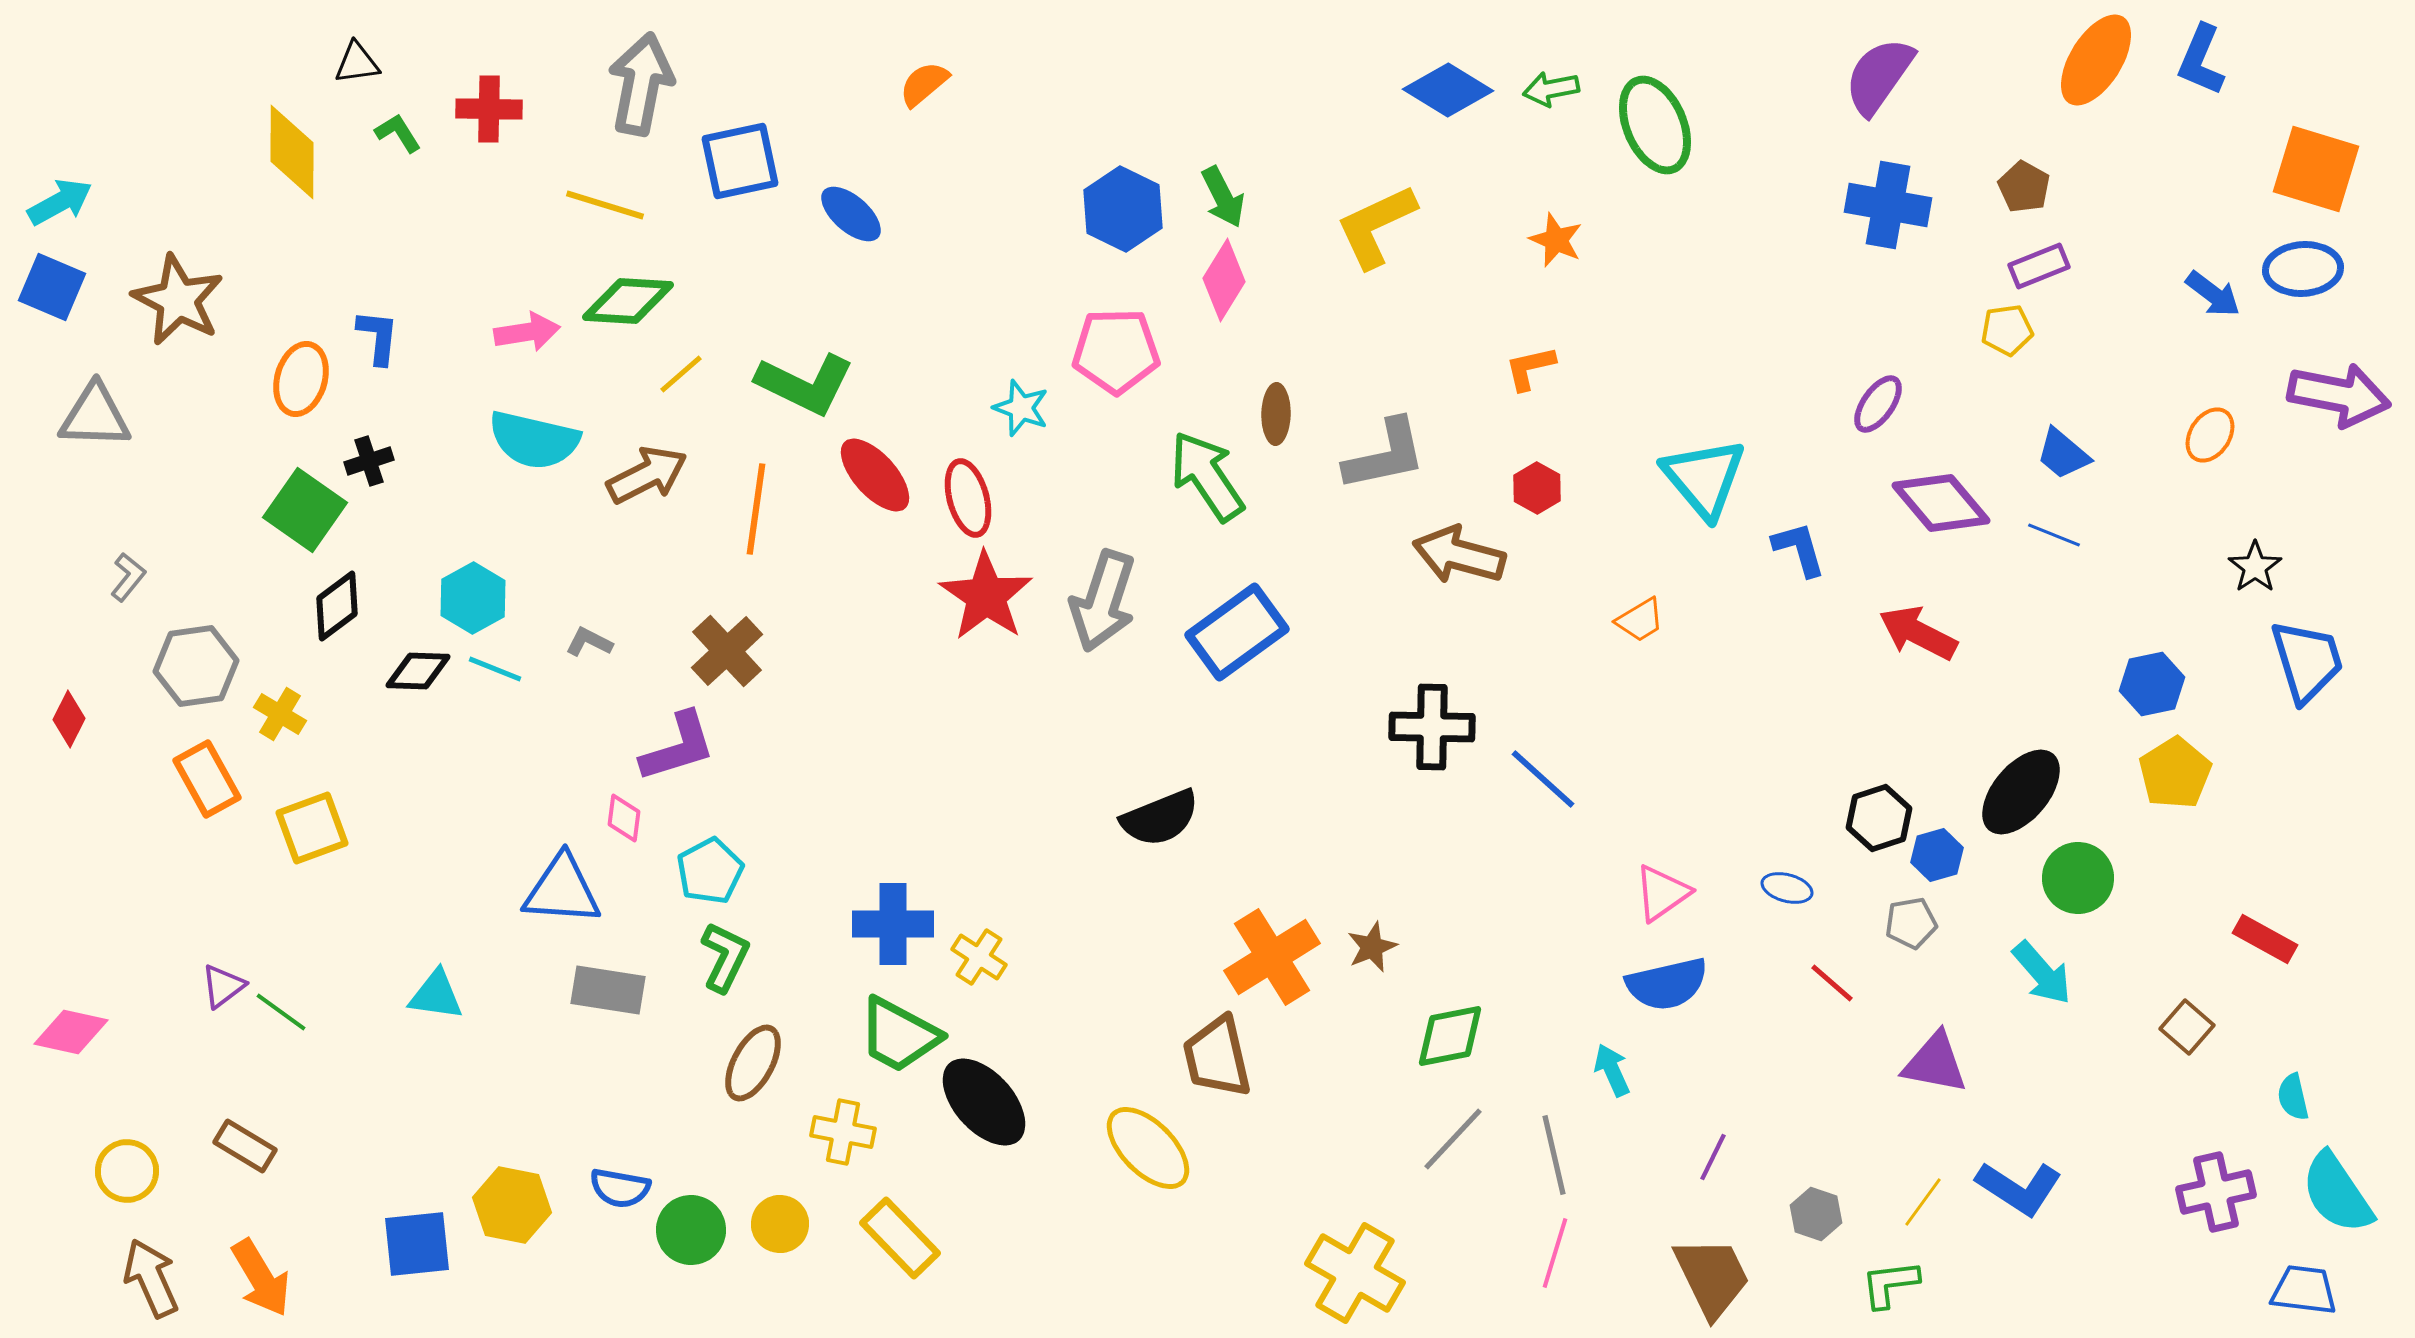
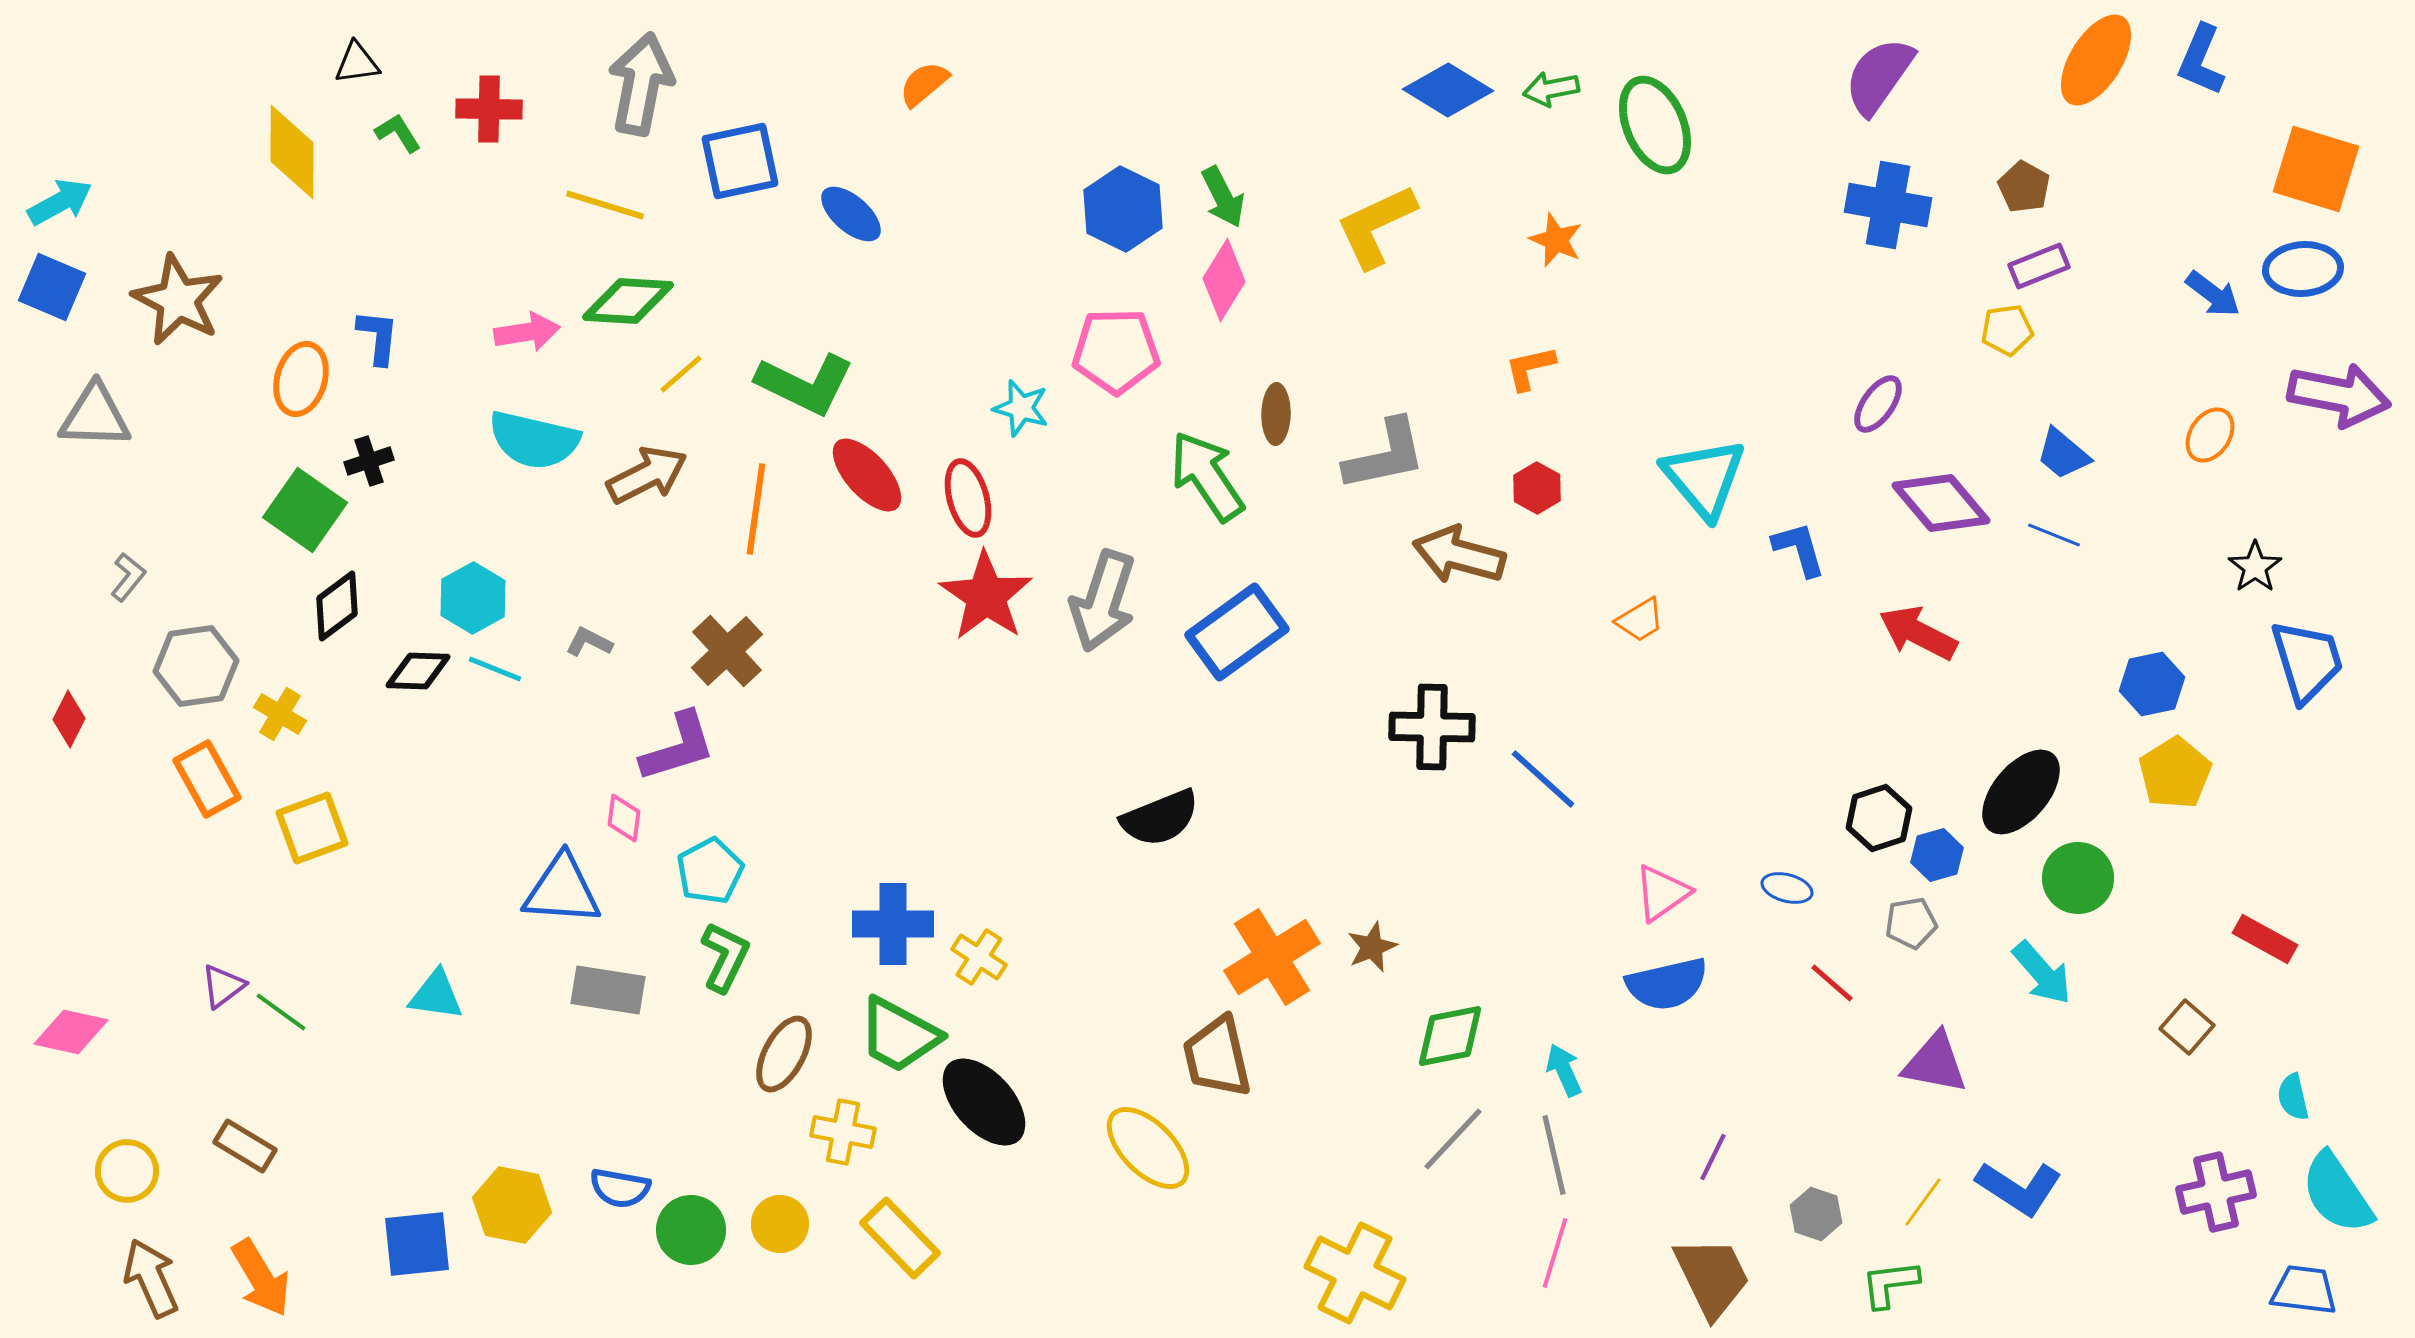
cyan star at (1021, 408): rotated 4 degrees counterclockwise
red ellipse at (875, 475): moved 8 px left
brown ellipse at (753, 1063): moved 31 px right, 9 px up
cyan arrow at (1612, 1070): moved 48 px left
yellow cross at (1355, 1273): rotated 4 degrees counterclockwise
